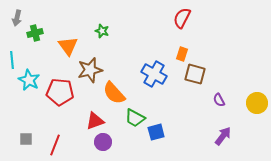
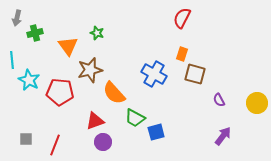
green star: moved 5 px left, 2 px down
